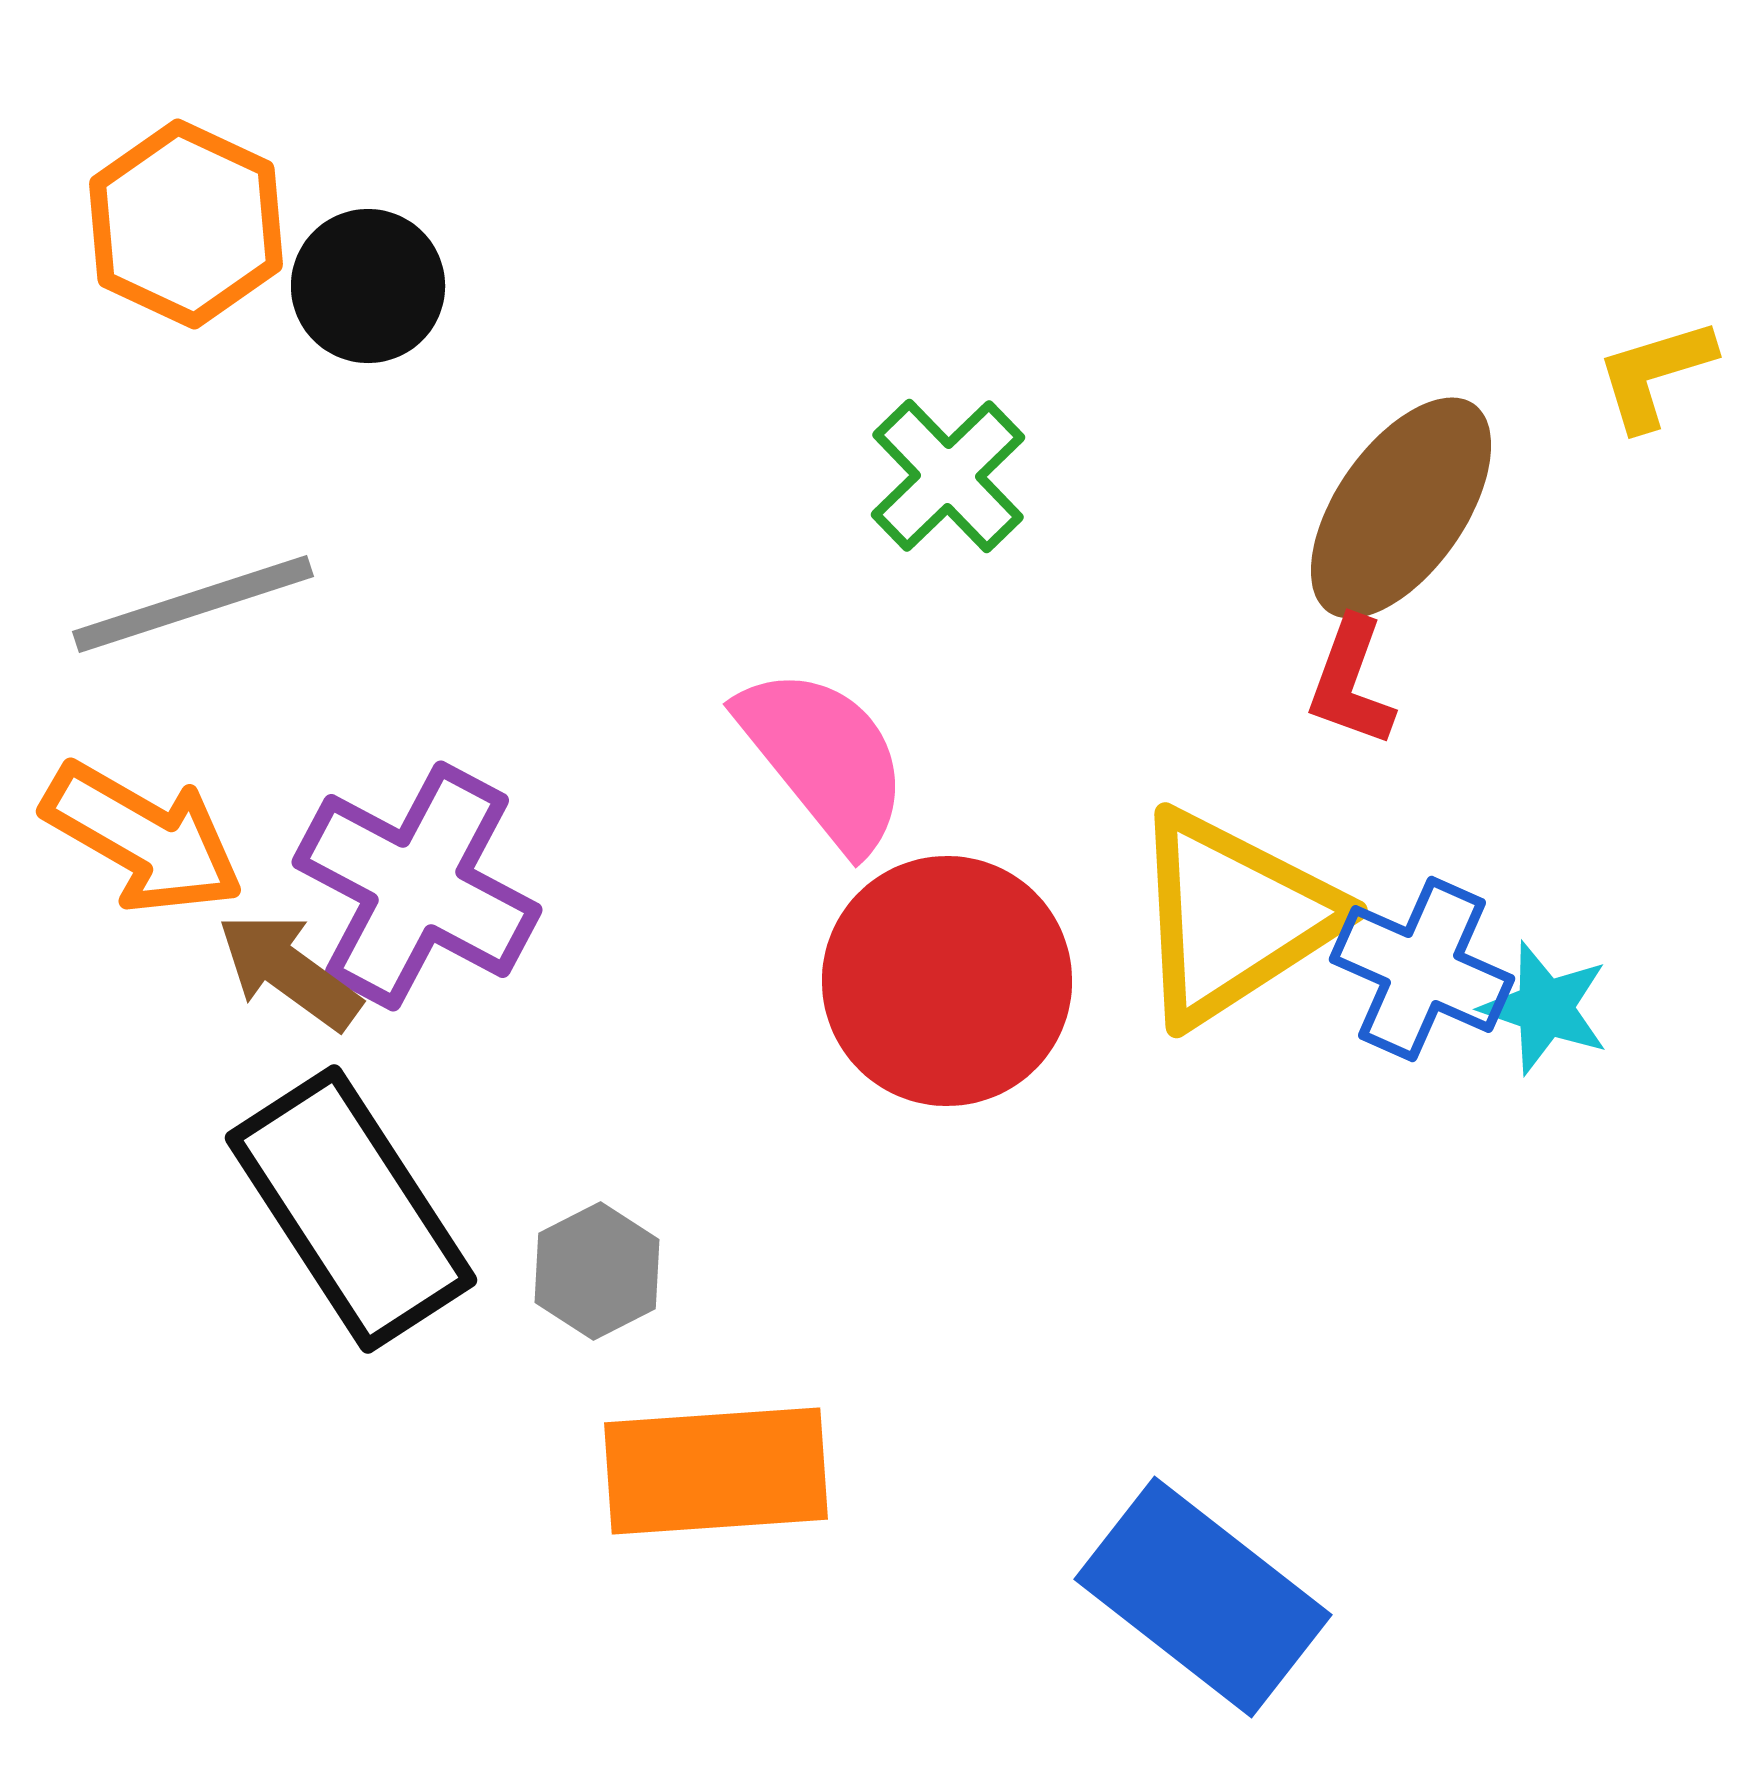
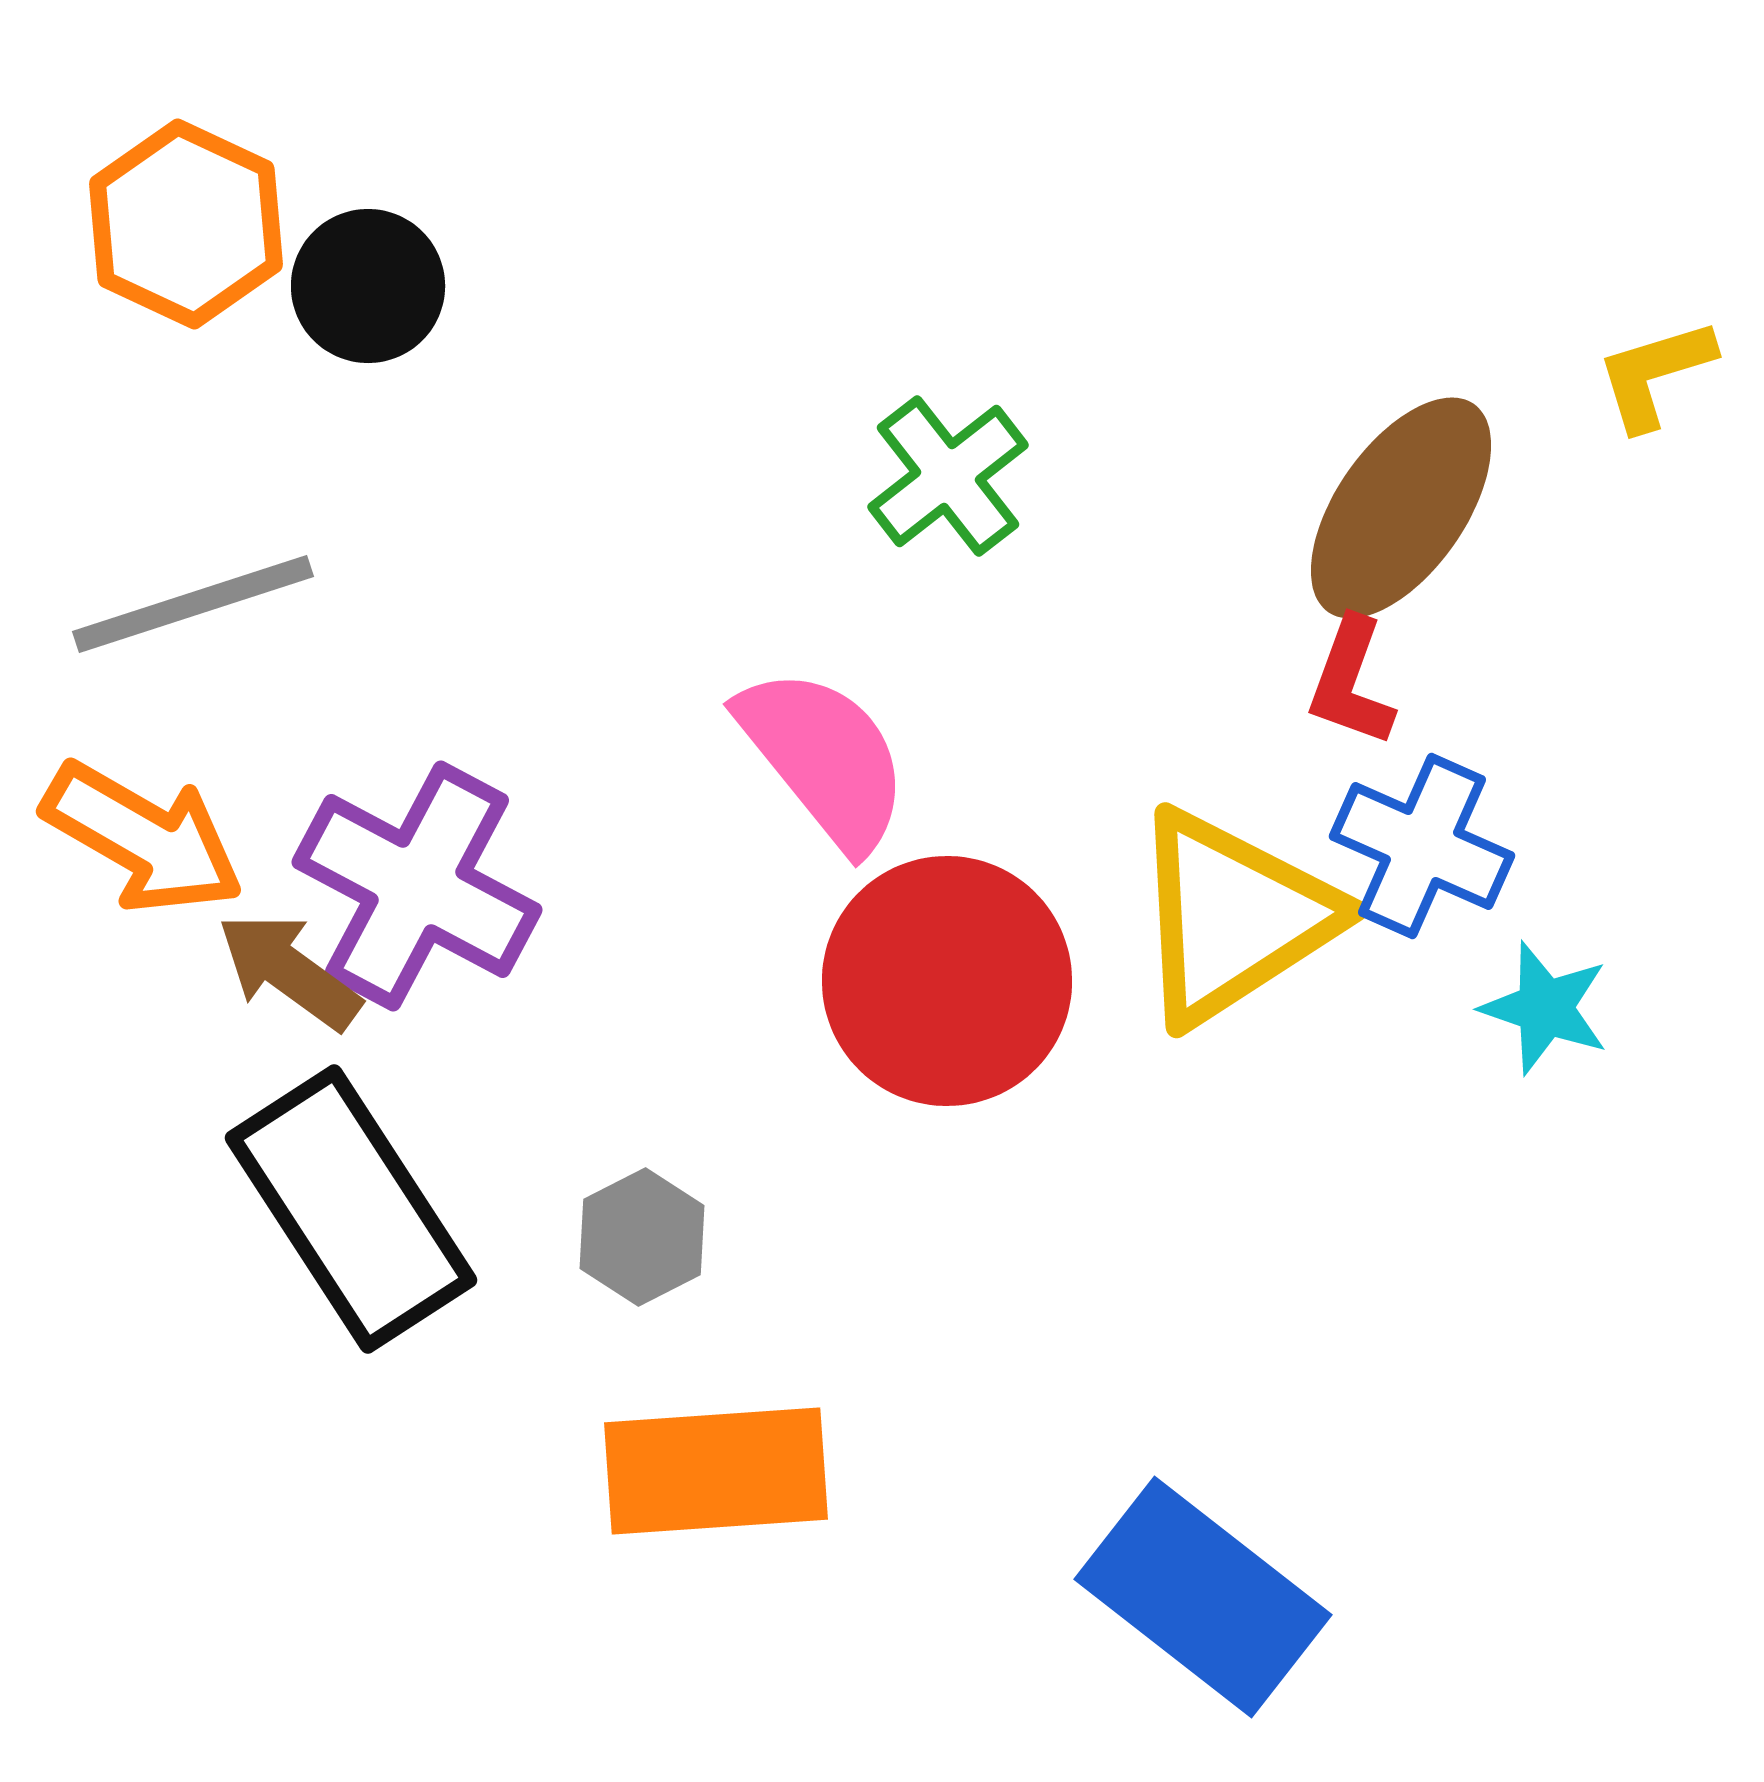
green cross: rotated 6 degrees clockwise
blue cross: moved 123 px up
gray hexagon: moved 45 px right, 34 px up
